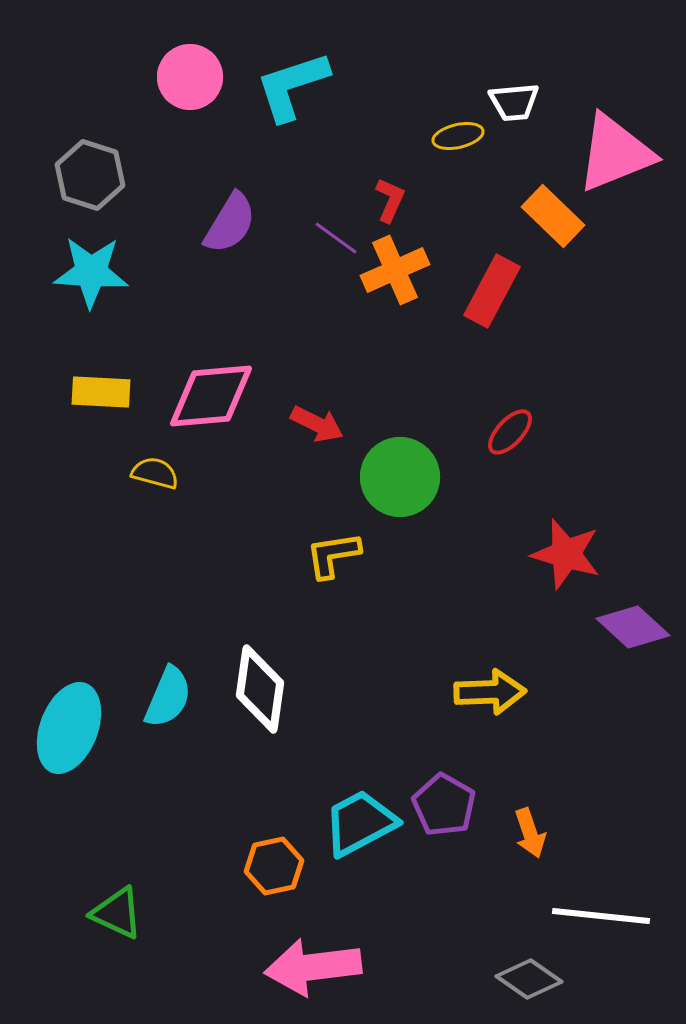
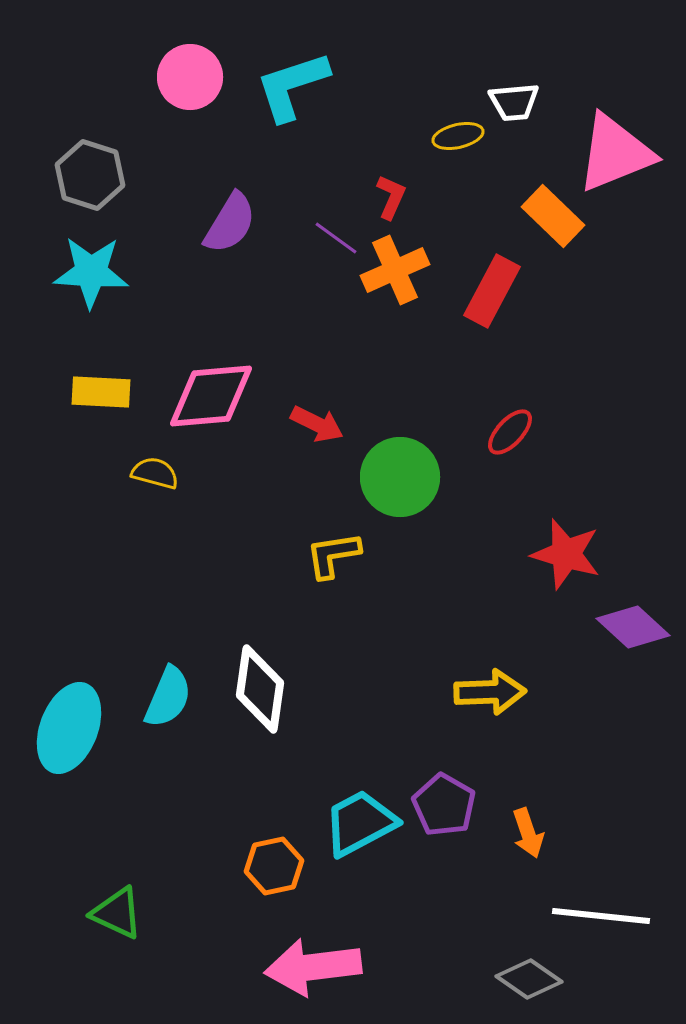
red L-shape: moved 1 px right, 3 px up
orange arrow: moved 2 px left
